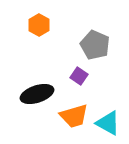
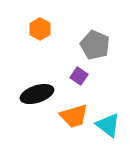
orange hexagon: moved 1 px right, 4 px down
cyan triangle: moved 2 px down; rotated 8 degrees clockwise
